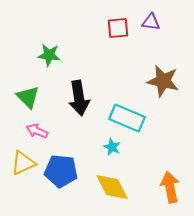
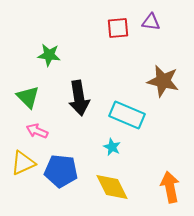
cyan rectangle: moved 3 px up
